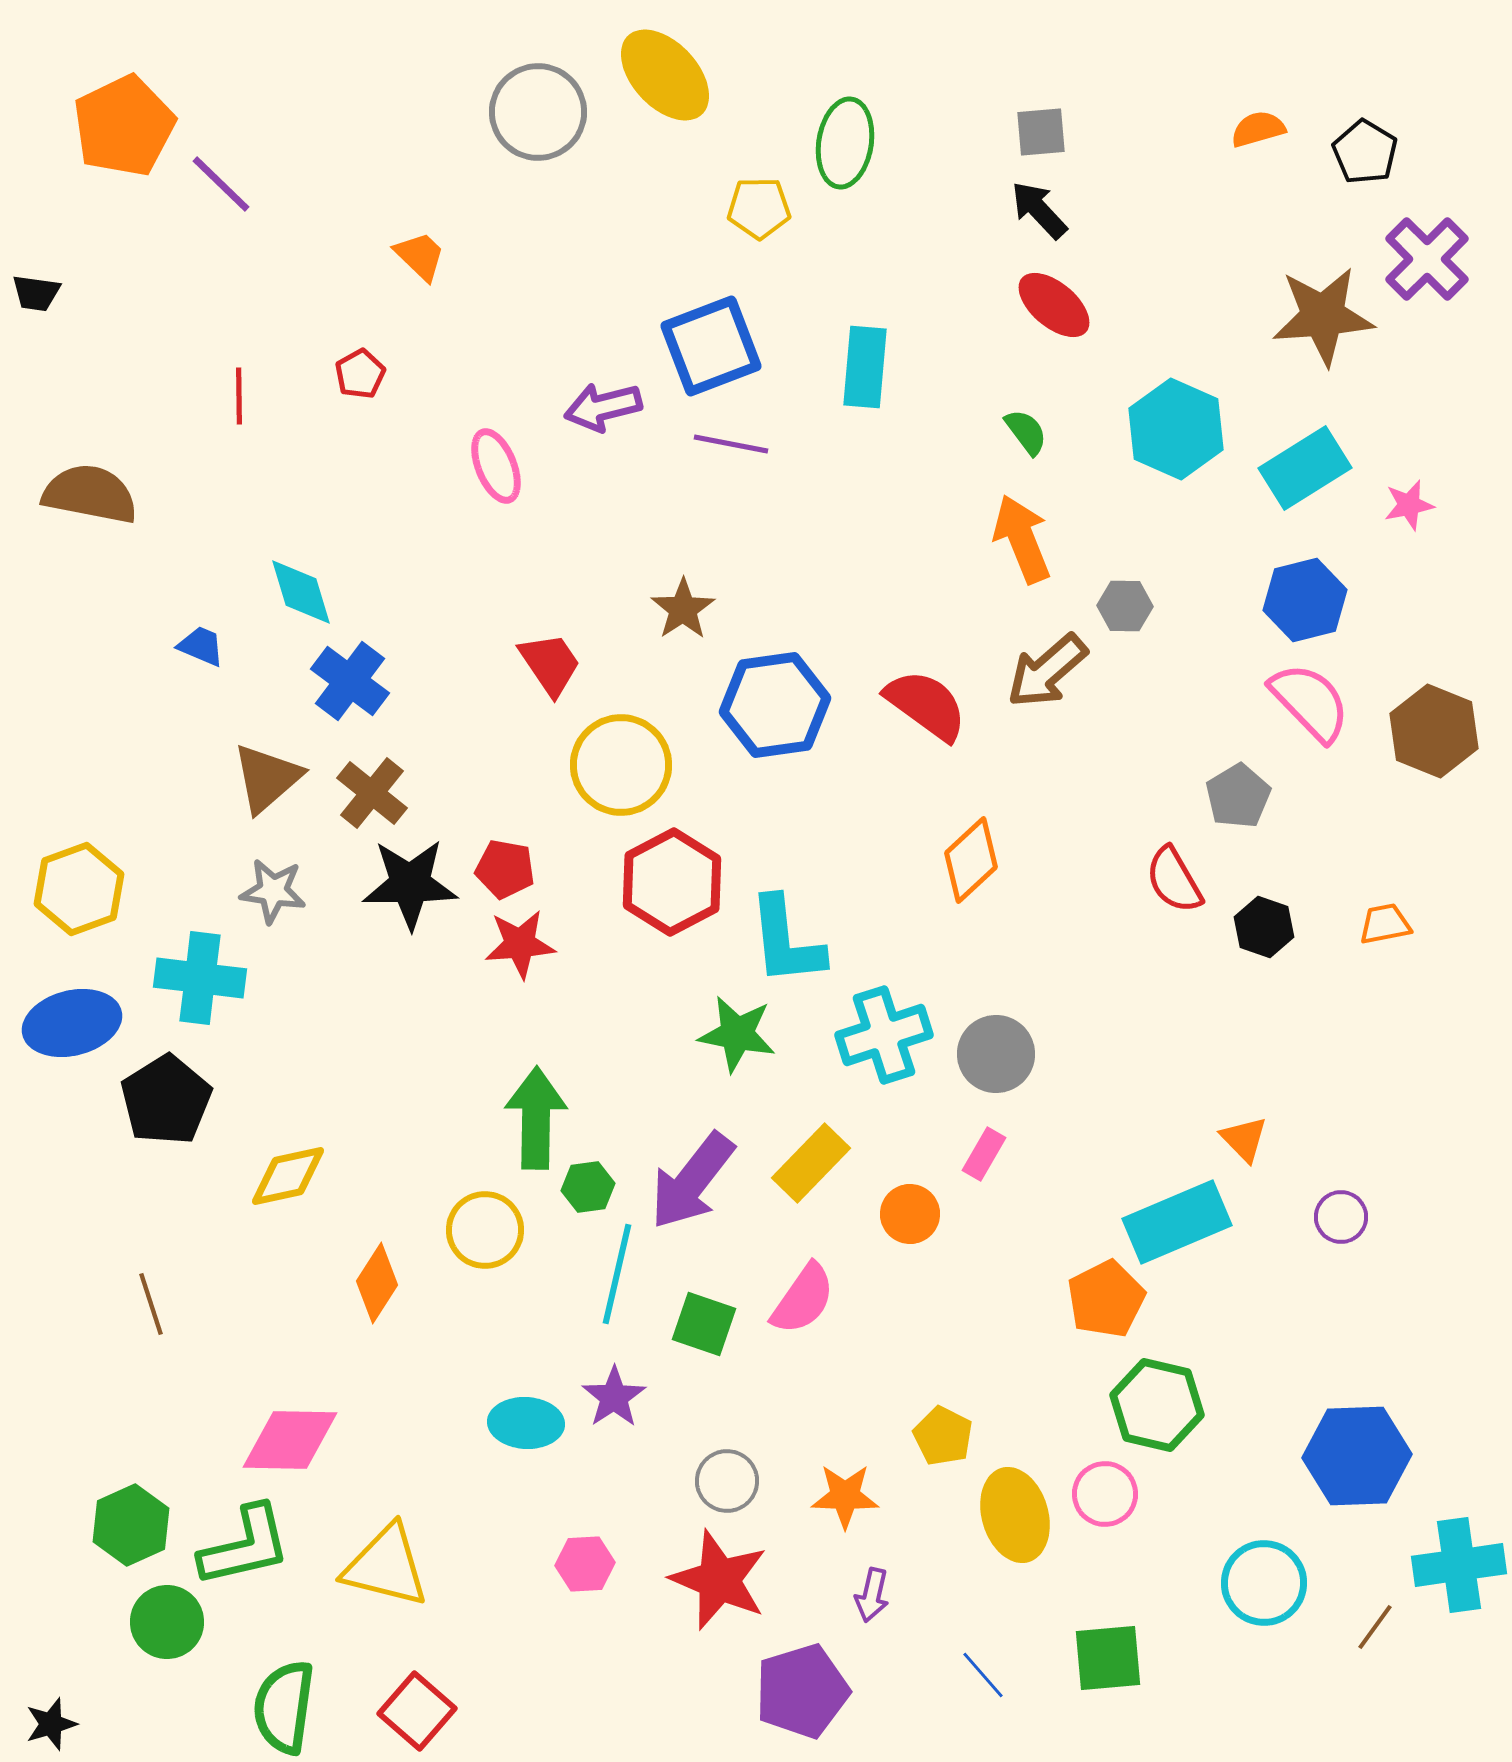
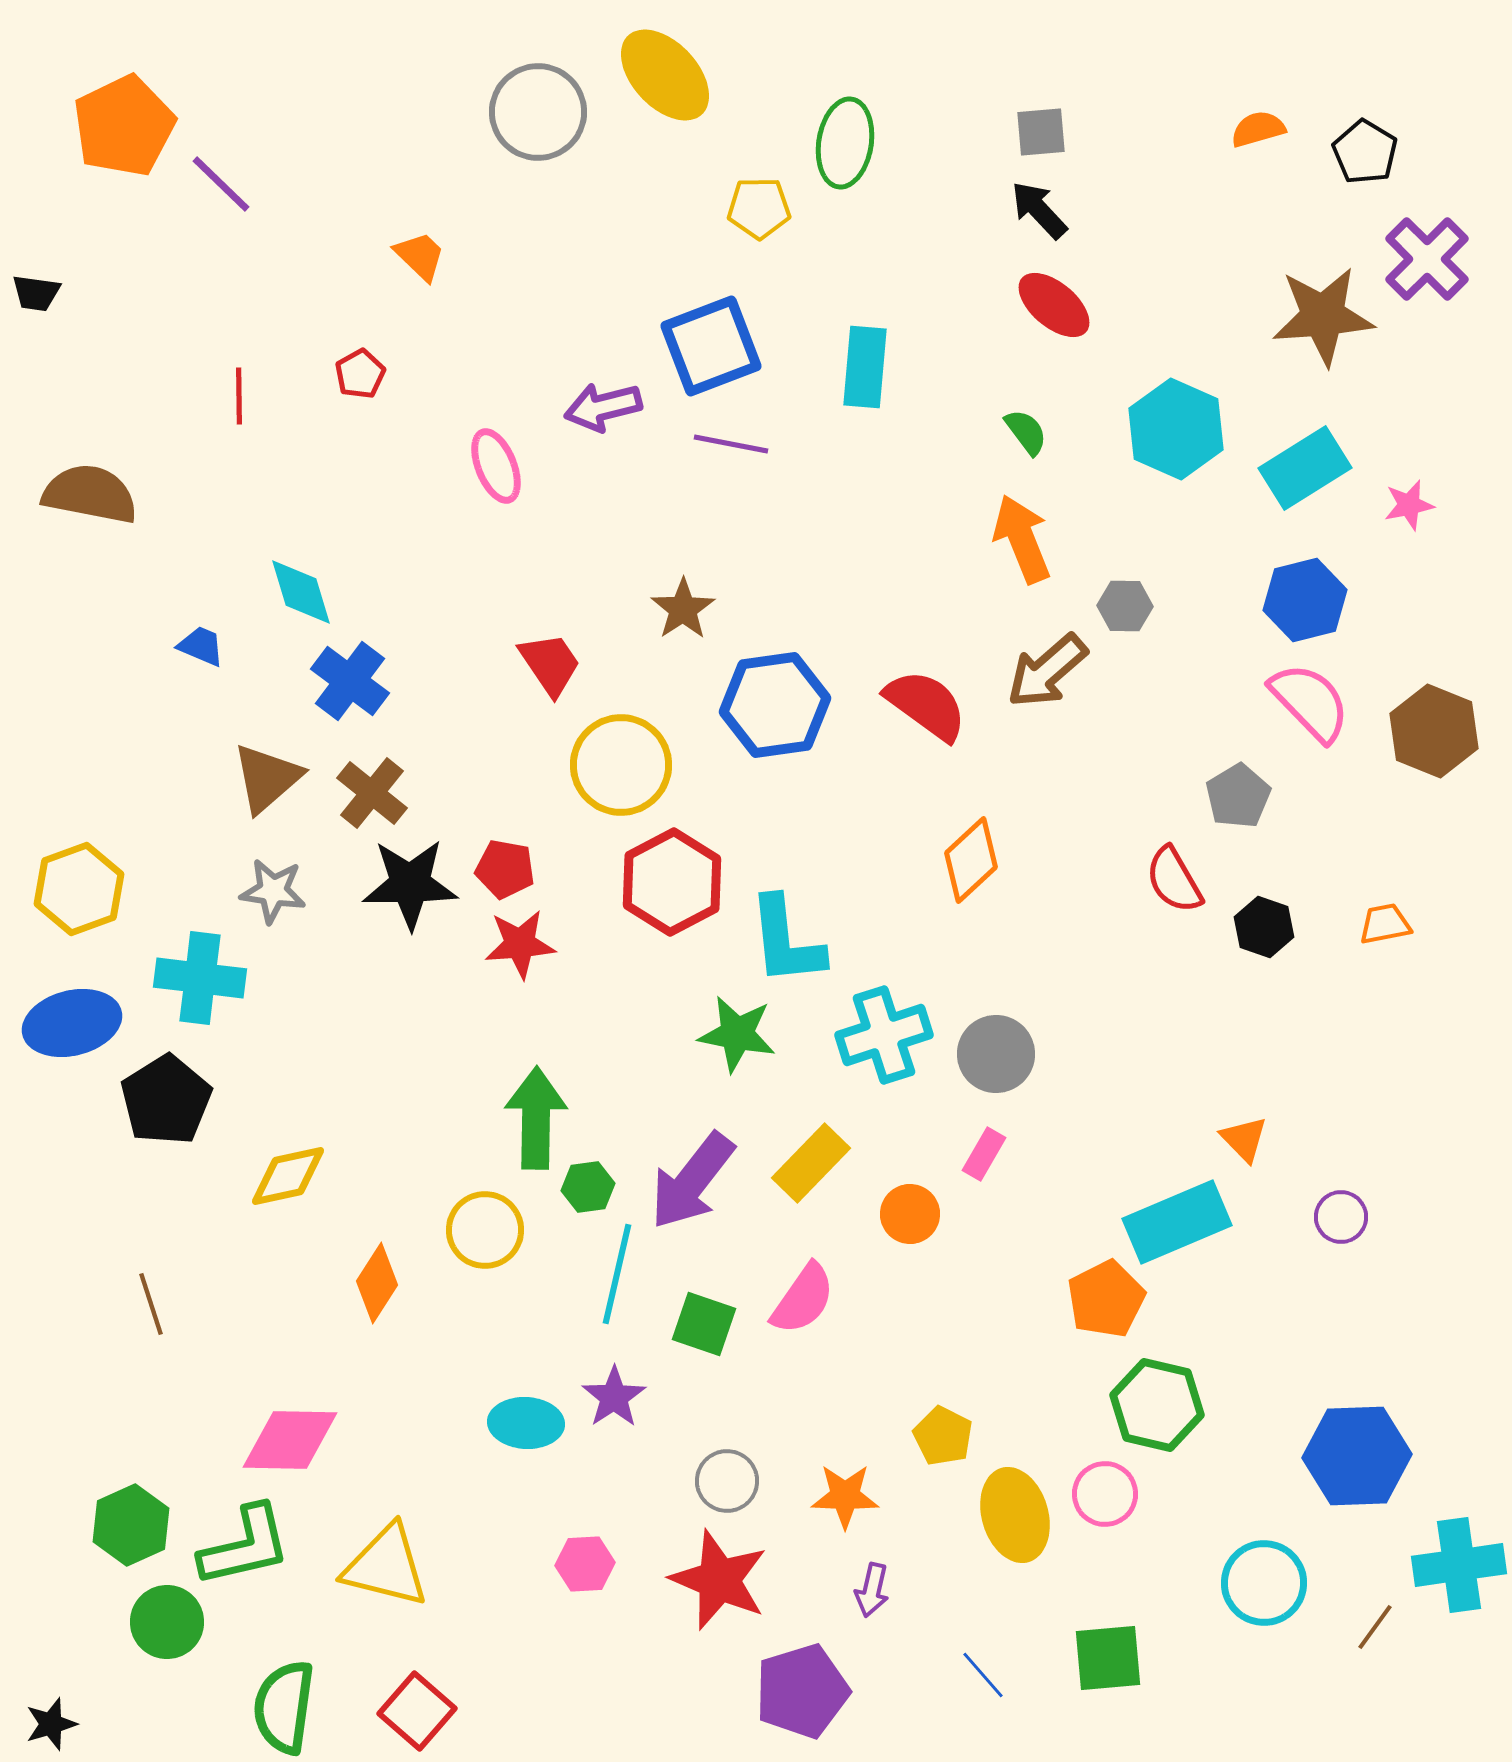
purple arrow at (872, 1595): moved 5 px up
